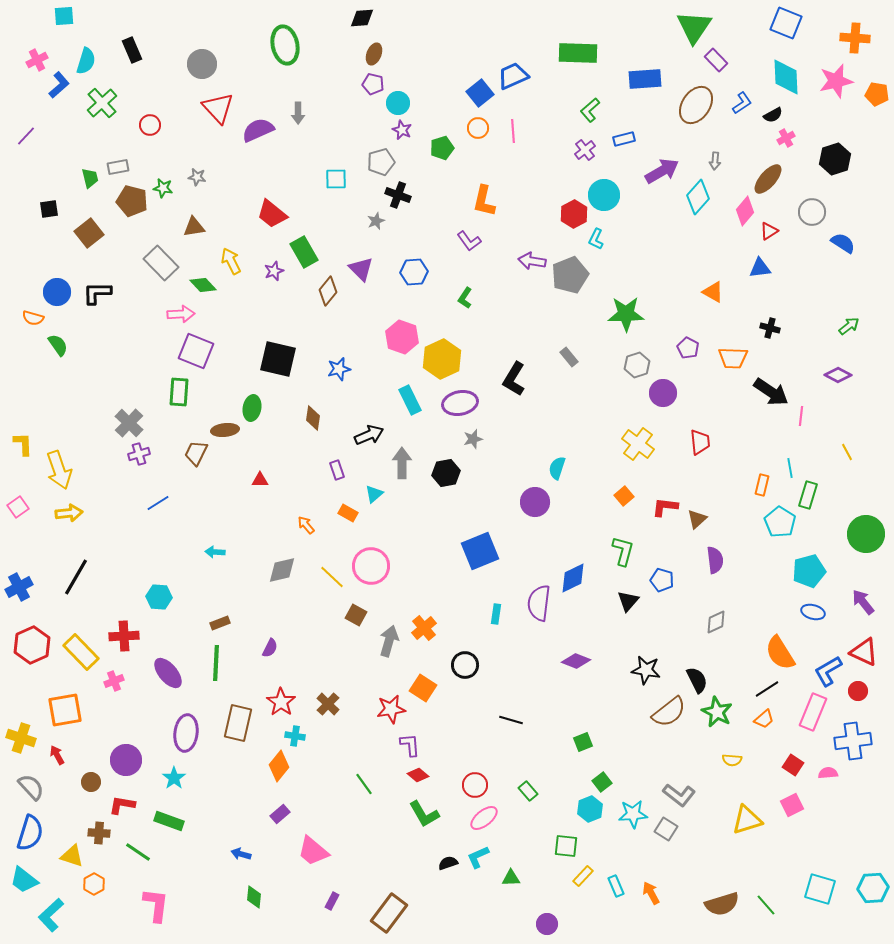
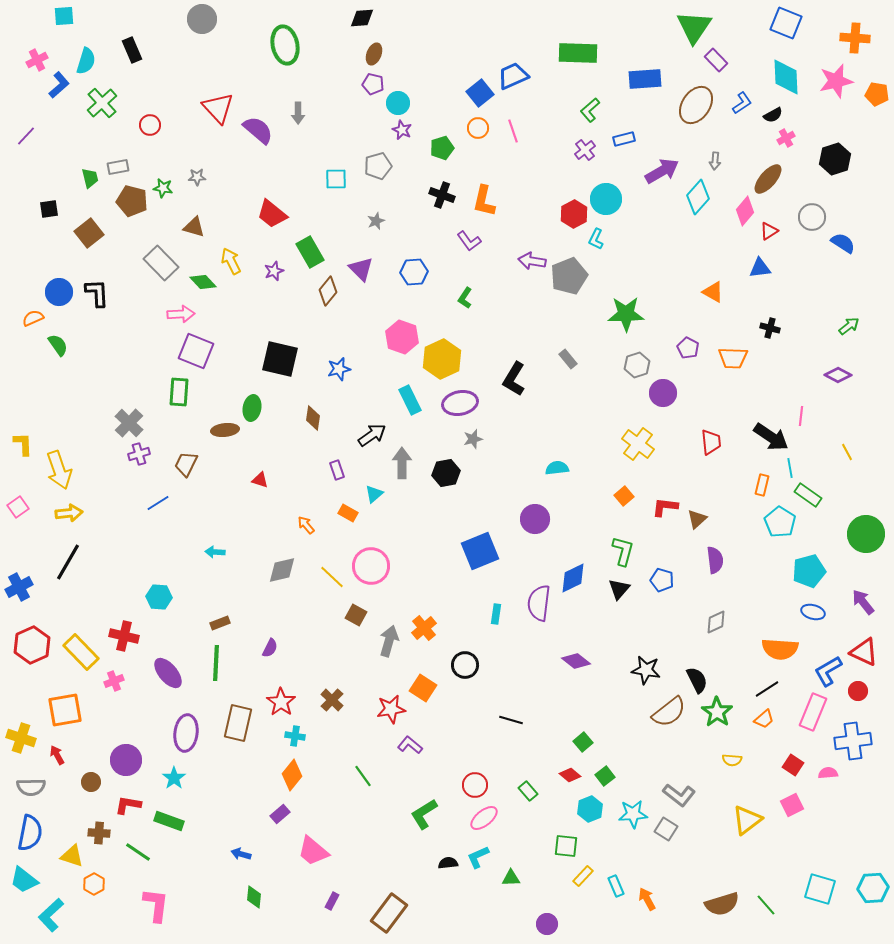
gray circle at (202, 64): moved 45 px up
purple semicircle at (258, 130): rotated 64 degrees clockwise
pink line at (513, 131): rotated 15 degrees counterclockwise
gray pentagon at (381, 162): moved 3 px left, 4 px down
gray star at (197, 177): rotated 12 degrees counterclockwise
black cross at (398, 195): moved 44 px right
cyan circle at (604, 195): moved 2 px right, 4 px down
gray circle at (812, 212): moved 5 px down
brown triangle at (194, 227): rotated 25 degrees clockwise
green rectangle at (304, 252): moved 6 px right
gray pentagon at (570, 275): moved 1 px left, 1 px down
green diamond at (203, 285): moved 3 px up
blue circle at (57, 292): moved 2 px right
black L-shape at (97, 293): rotated 88 degrees clockwise
orange semicircle at (33, 318): rotated 140 degrees clockwise
gray rectangle at (569, 357): moved 1 px left, 2 px down
black square at (278, 359): moved 2 px right
black arrow at (771, 392): moved 45 px down
black arrow at (369, 435): moved 3 px right; rotated 12 degrees counterclockwise
red trapezoid at (700, 442): moved 11 px right
brown trapezoid at (196, 453): moved 10 px left, 11 px down
cyan semicircle at (557, 468): rotated 65 degrees clockwise
red triangle at (260, 480): rotated 18 degrees clockwise
green rectangle at (808, 495): rotated 72 degrees counterclockwise
purple circle at (535, 502): moved 17 px down
black line at (76, 577): moved 8 px left, 15 px up
black triangle at (628, 601): moved 9 px left, 12 px up
red cross at (124, 636): rotated 16 degrees clockwise
orange semicircle at (780, 653): moved 4 px up; rotated 54 degrees counterclockwise
purple diamond at (576, 661): rotated 16 degrees clockwise
brown cross at (328, 704): moved 4 px right, 4 px up
green star at (717, 712): rotated 8 degrees clockwise
green square at (583, 742): rotated 18 degrees counterclockwise
purple L-shape at (410, 745): rotated 45 degrees counterclockwise
orange diamond at (279, 766): moved 13 px right, 9 px down
red diamond at (418, 775): moved 152 px right
green square at (602, 782): moved 3 px right, 6 px up
green line at (364, 784): moved 1 px left, 8 px up
gray semicircle at (31, 787): rotated 132 degrees clockwise
red L-shape at (122, 805): moved 6 px right
green L-shape at (424, 814): rotated 88 degrees clockwise
yellow triangle at (747, 820): rotated 20 degrees counterclockwise
blue semicircle at (30, 833): rotated 6 degrees counterclockwise
black semicircle at (448, 863): rotated 12 degrees clockwise
orange arrow at (651, 893): moved 4 px left, 6 px down
